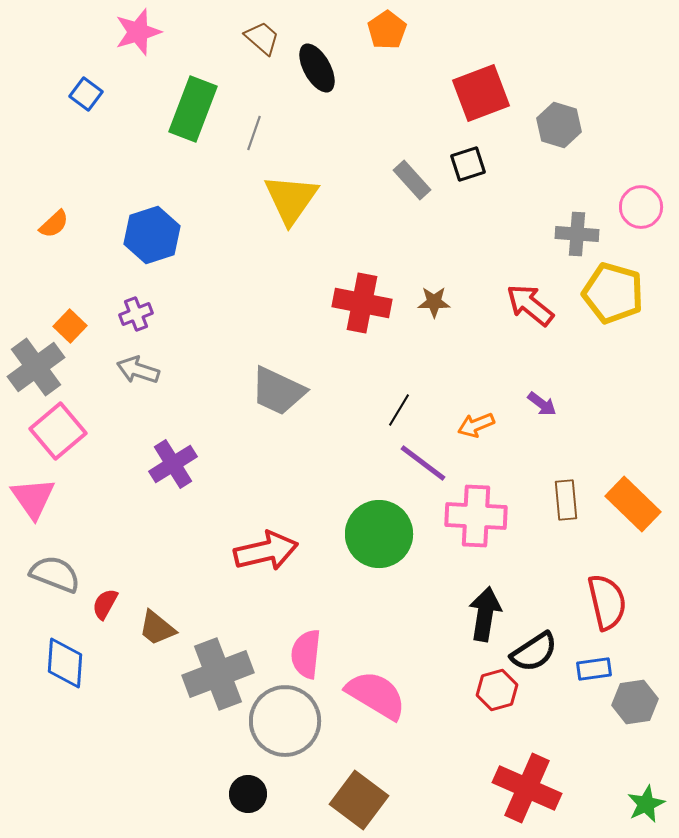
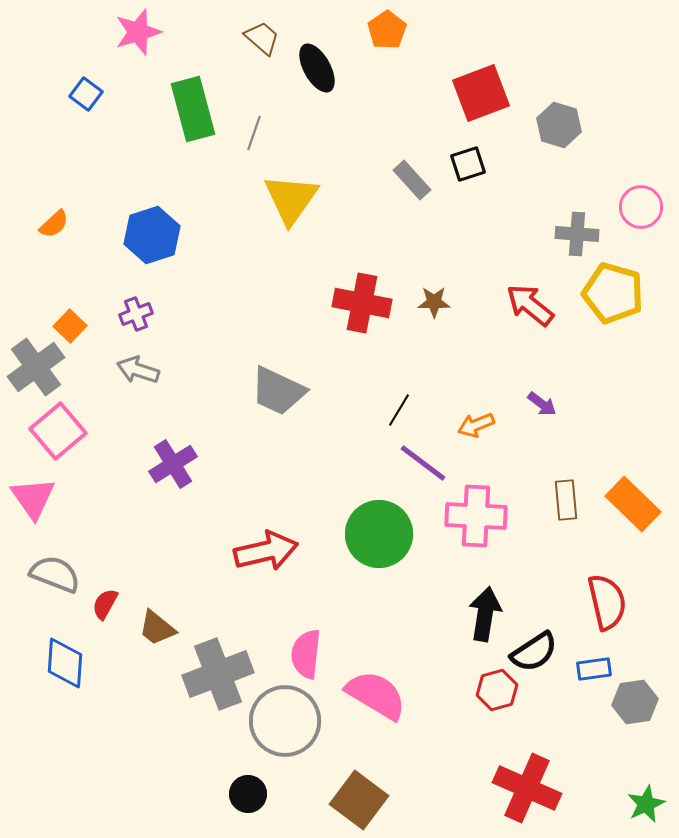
green rectangle at (193, 109): rotated 36 degrees counterclockwise
